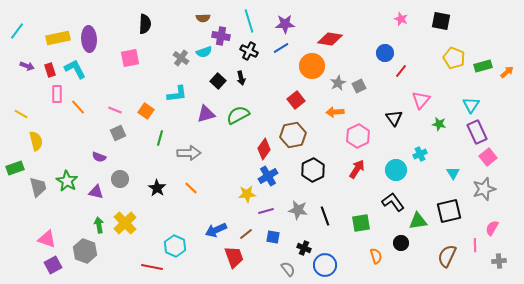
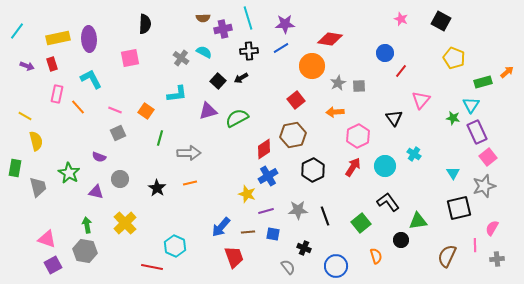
cyan line at (249, 21): moved 1 px left, 3 px up
black square at (441, 21): rotated 18 degrees clockwise
purple cross at (221, 36): moved 2 px right, 7 px up; rotated 24 degrees counterclockwise
black cross at (249, 51): rotated 30 degrees counterclockwise
cyan semicircle at (204, 52): rotated 133 degrees counterclockwise
green rectangle at (483, 66): moved 16 px down
cyan L-shape at (75, 69): moved 16 px right, 10 px down
red rectangle at (50, 70): moved 2 px right, 6 px up
black arrow at (241, 78): rotated 72 degrees clockwise
gray square at (359, 86): rotated 24 degrees clockwise
pink rectangle at (57, 94): rotated 12 degrees clockwise
yellow line at (21, 114): moved 4 px right, 2 px down
purple triangle at (206, 114): moved 2 px right, 3 px up
green semicircle at (238, 115): moved 1 px left, 3 px down
green star at (439, 124): moved 14 px right, 6 px up
red diamond at (264, 149): rotated 20 degrees clockwise
cyan cross at (420, 154): moved 6 px left; rotated 32 degrees counterclockwise
green rectangle at (15, 168): rotated 60 degrees counterclockwise
red arrow at (357, 169): moved 4 px left, 2 px up
cyan circle at (396, 170): moved 11 px left, 4 px up
green star at (67, 181): moved 2 px right, 8 px up
orange line at (191, 188): moved 1 px left, 5 px up; rotated 56 degrees counterclockwise
gray star at (484, 189): moved 3 px up
yellow star at (247, 194): rotated 24 degrees clockwise
black L-shape at (393, 202): moved 5 px left
gray star at (298, 210): rotated 12 degrees counterclockwise
black square at (449, 211): moved 10 px right, 3 px up
green square at (361, 223): rotated 30 degrees counterclockwise
green arrow at (99, 225): moved 12 px left
blue arrow at (216, 230): moved 5 px right, 3 px up; rotated 25 degrees counterclockwise
brown line at (246, 234): moved 2 px right, 2 px up; rotated 32 degrees clockwise
blue square at (273, 237): moved 3 px up
black circle at (401, 243): moved 3 px up
gray hexagon at (85, 251): rotated 10 degrees counterclockwise
gray cross at (499, 261): moved 2 px left, 2 px up
blue circle at (325, 265): moved 11 px right, 1 px down
gray semicircle at (288, 269): moved 2 px up
